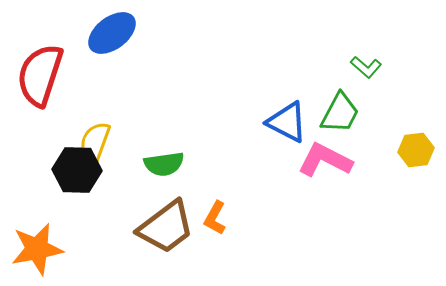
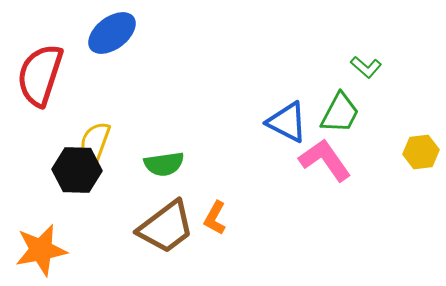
yellow hexagon: moved 5 px right, 2 px down
pink L-shape: rotated 28 degrees clockwise
orange star: moved 4 px right, 1 px down
